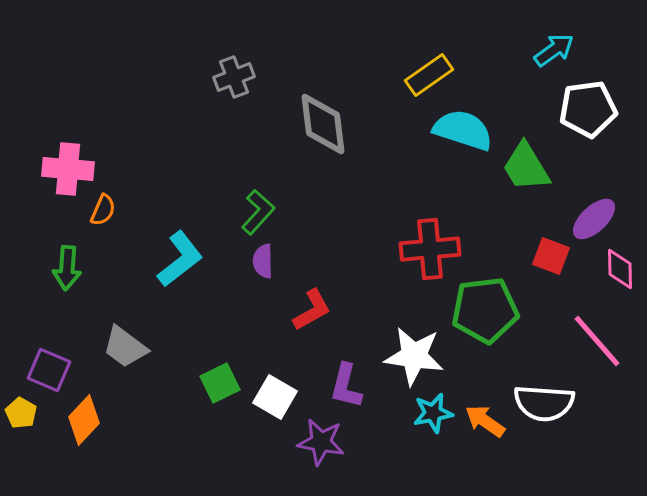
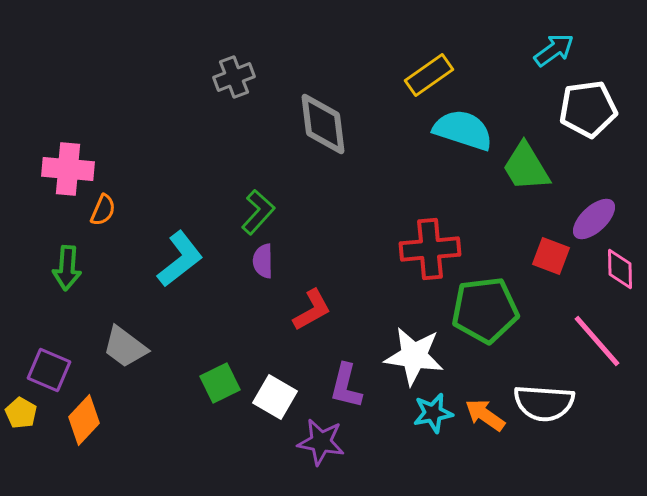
orange arrow: moved 6 px up
